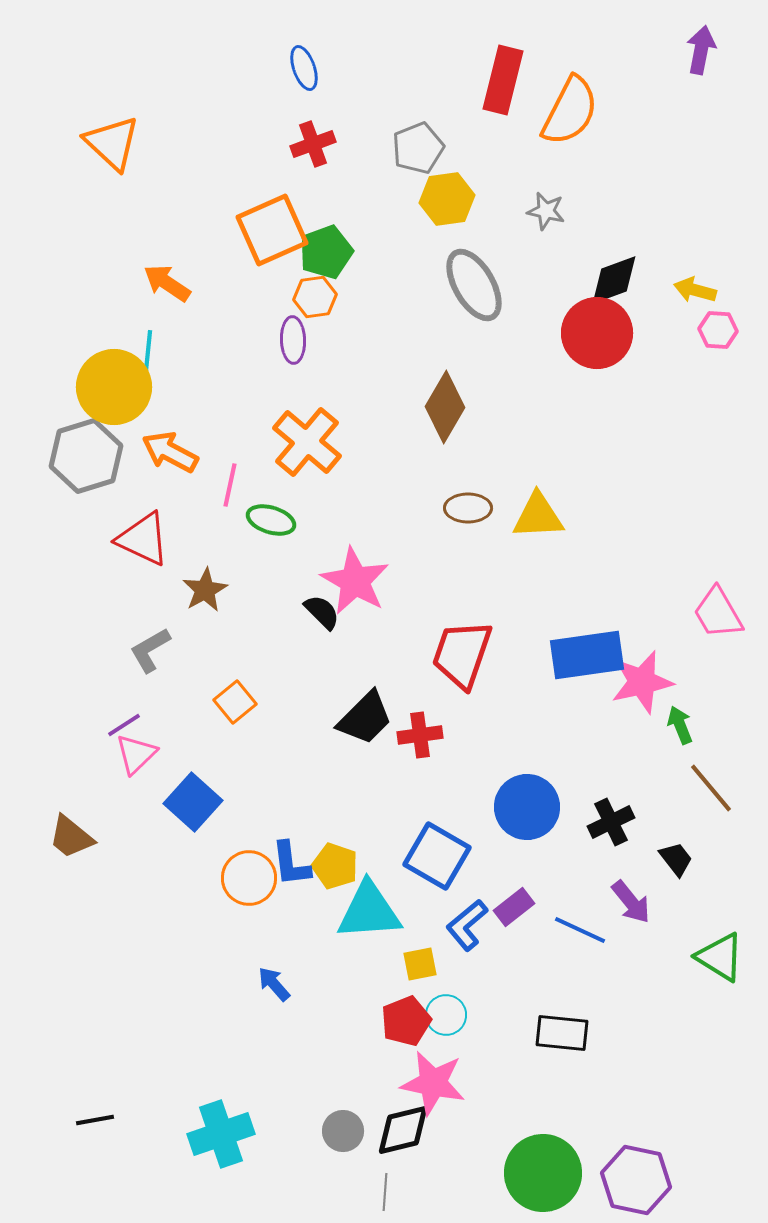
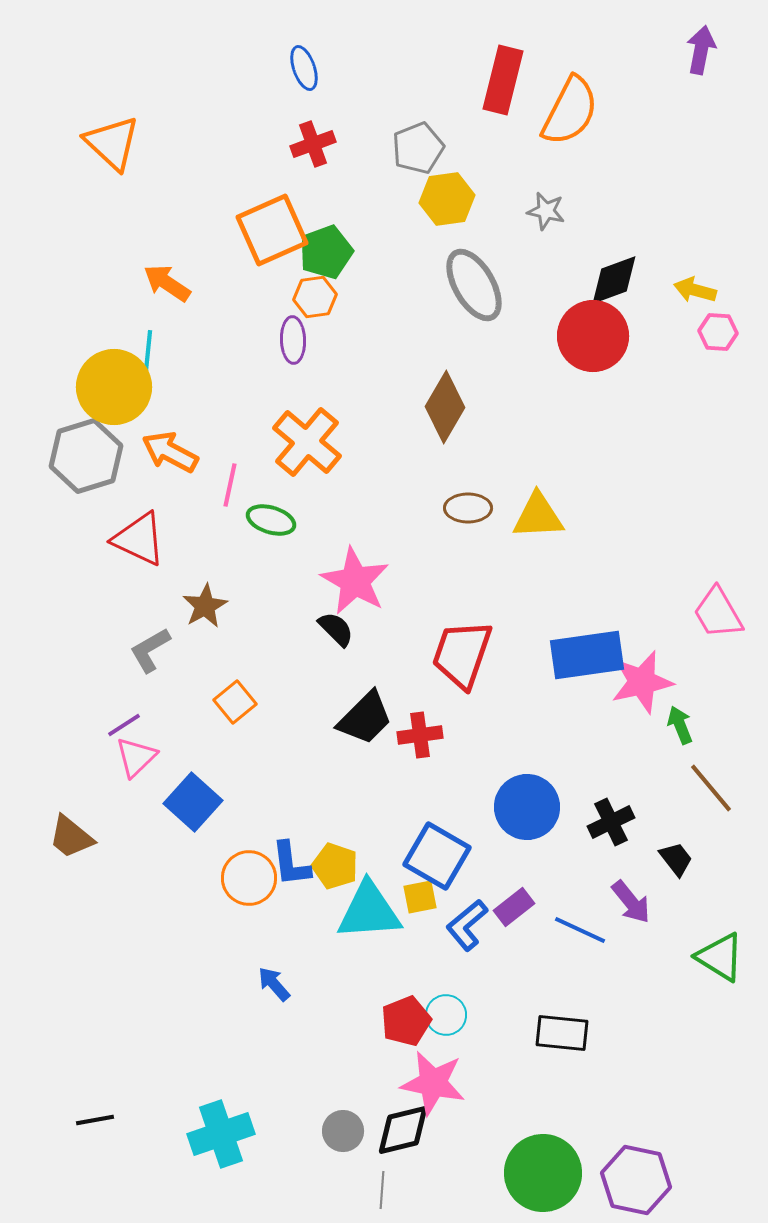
pink hexagon at (718, 330): moved 2 px down
red circle at (597, 333): moved 4 px left, 3 px down
red triangle at (143, 539): moved 4 px left
brown star at (205, 590): moved 16 px down
black semicircle at (322, 612): moved 14 px right, 17 px down
pink triangle at (136, 754): moved 3 px down
yellow square at (420, 964): moved 67 px up
gray line at (385, 1192): moved 3 px left, 2 px up
